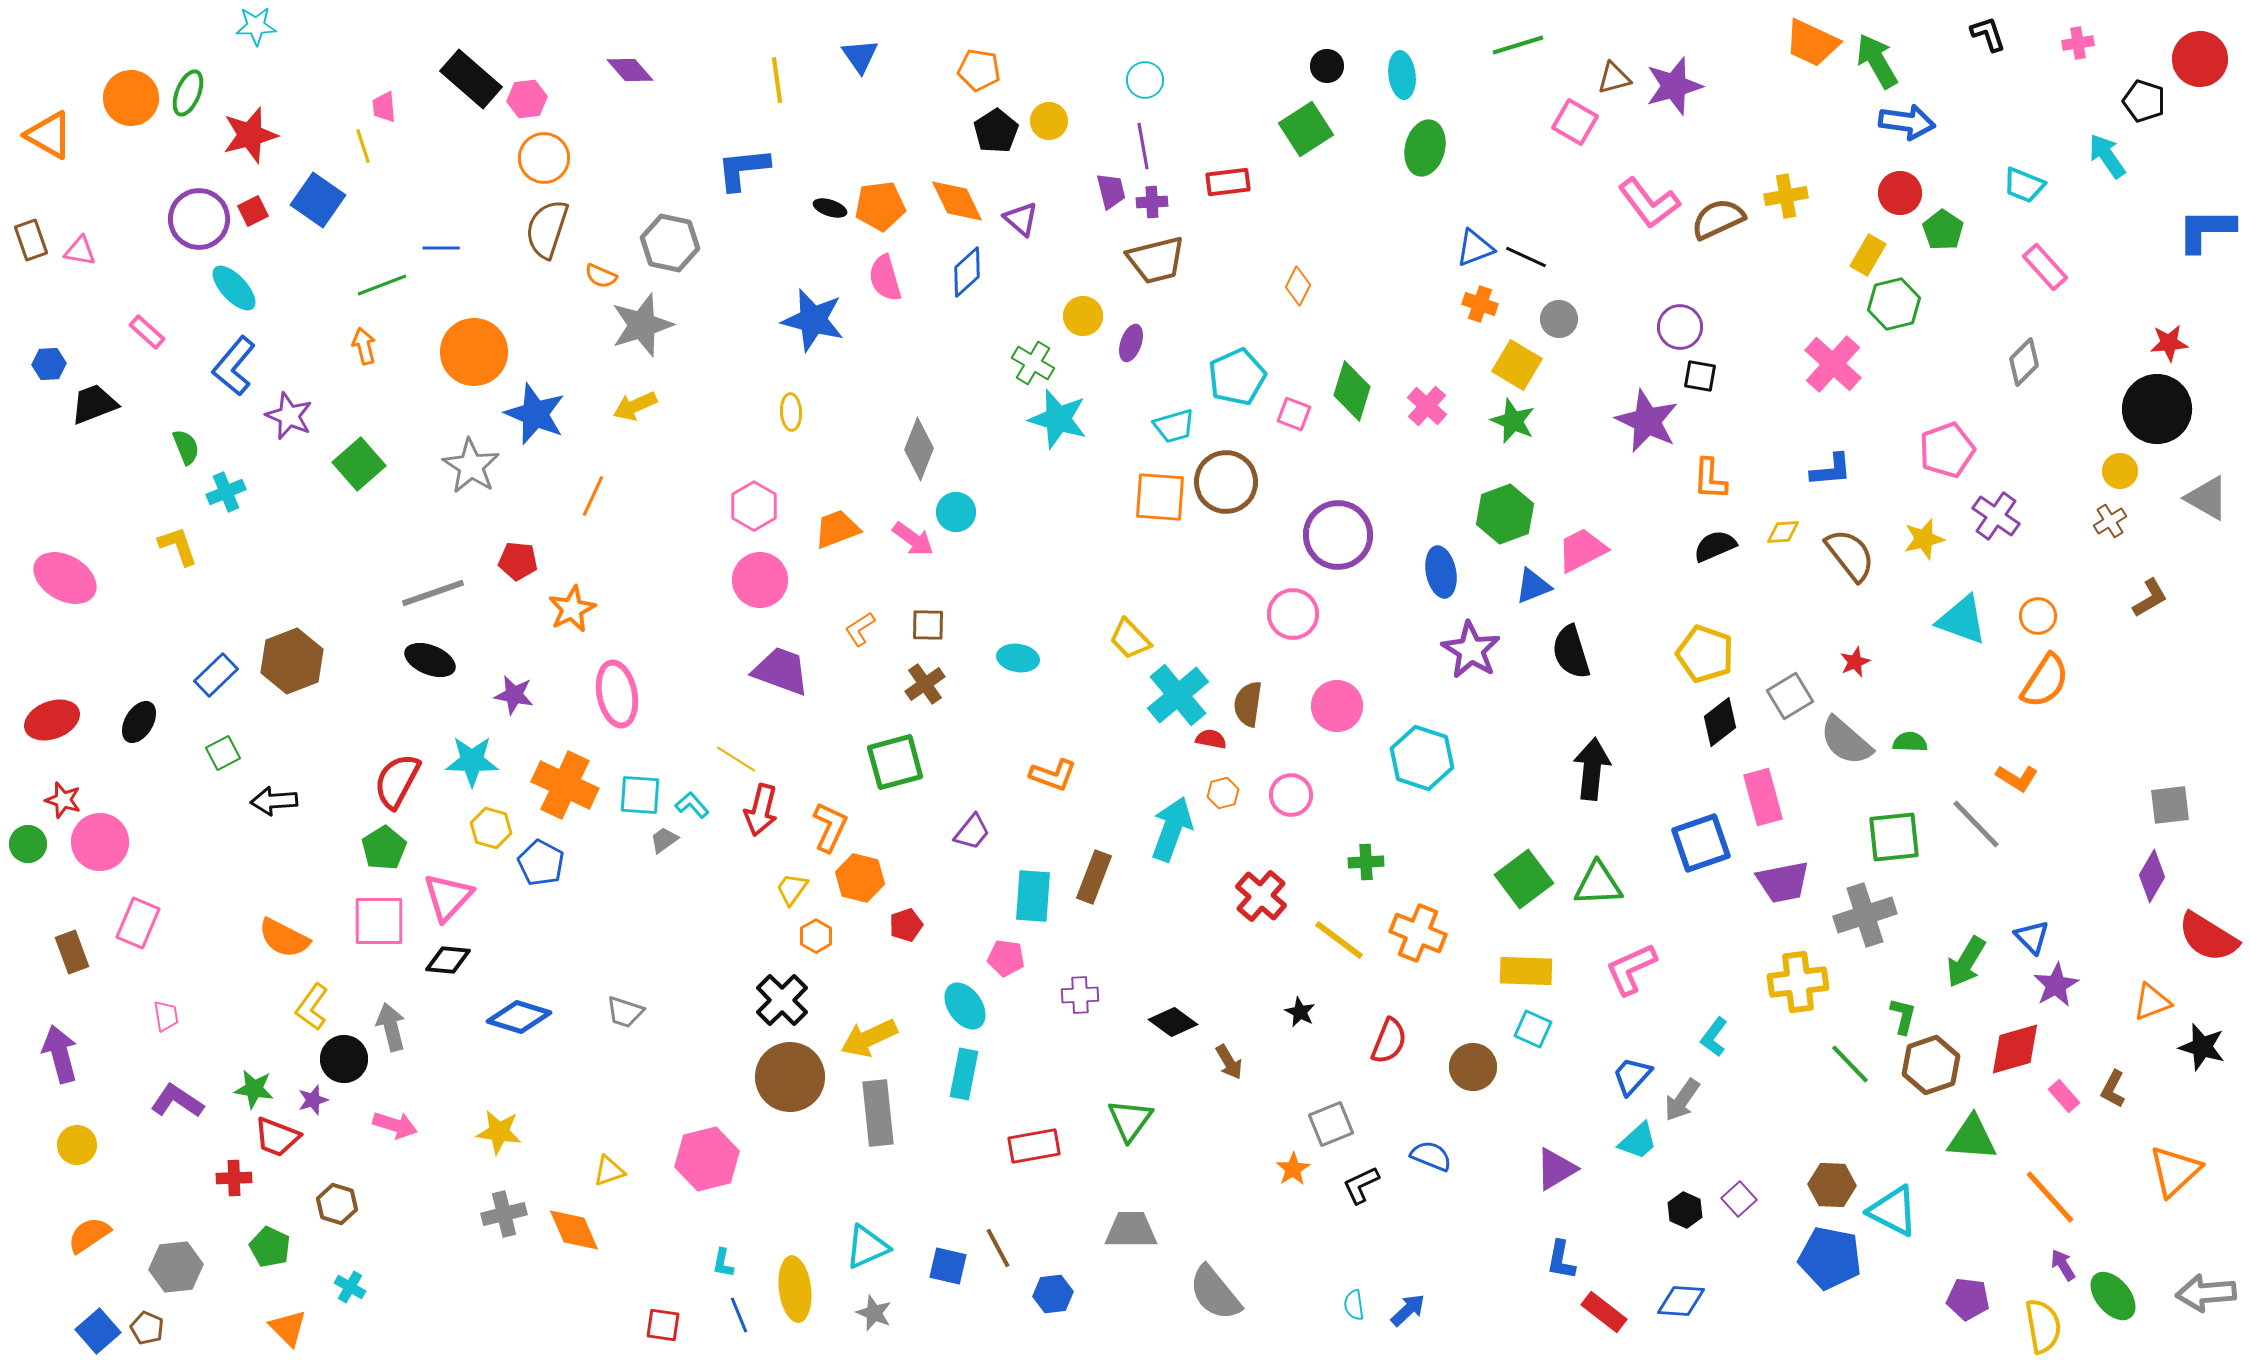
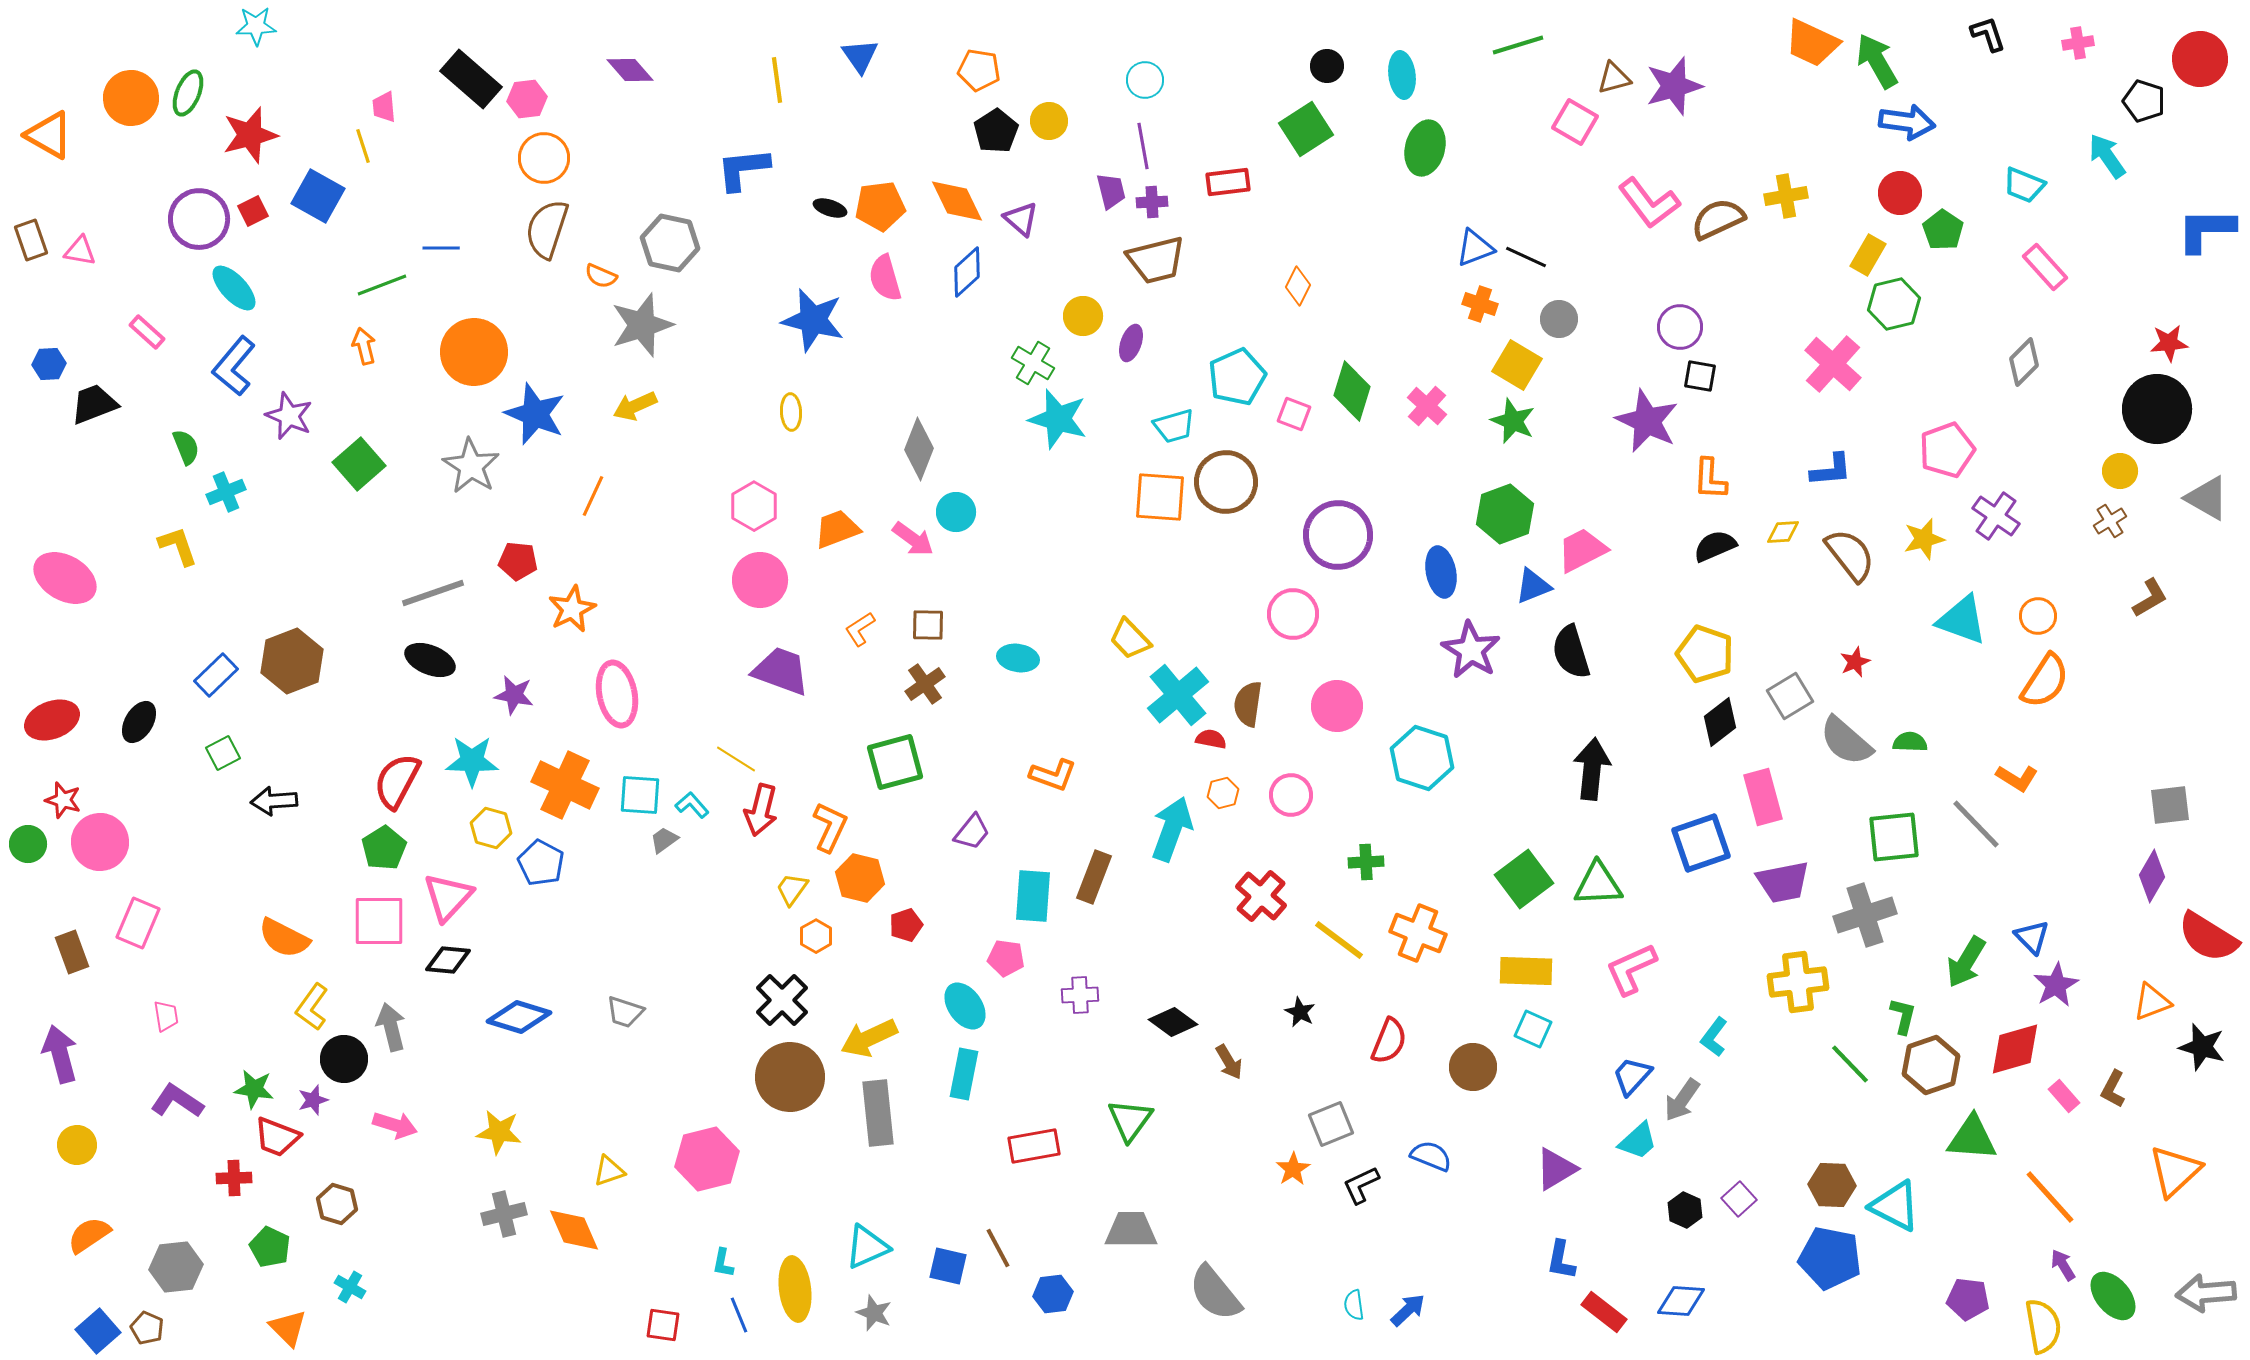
blue square at (318, 200): moved 4 px up; rotated 6 degrees counterclockwise
cyan triangle at (1893, 1211): moved 2 px right, 5 px up
